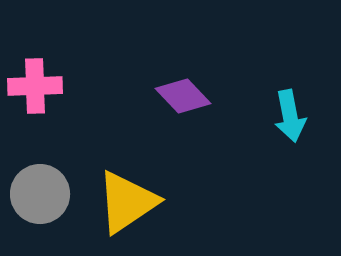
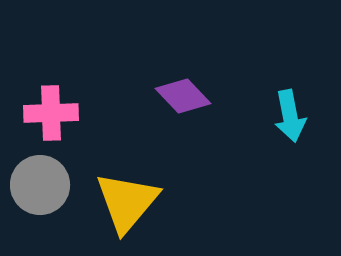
pink cross: moved 16 px right, 27 px down
gray circle: moved 9 px up
yellow triangle: rotated 16 degrees counterclockwise
